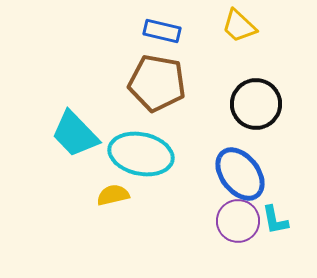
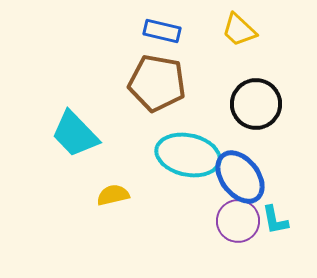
yellow trapezoid: moved 4 px down
cyan ellipse: moved 47 px right, 1 px down
blue ellipse: moved 3 px down
